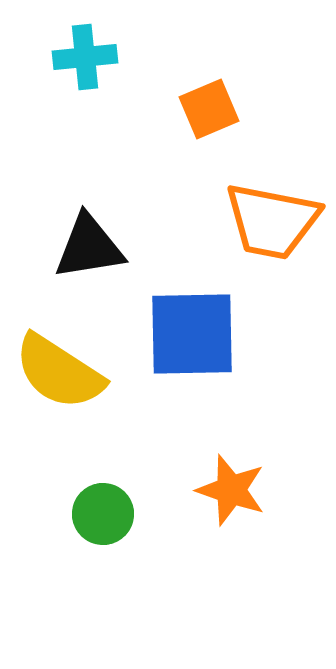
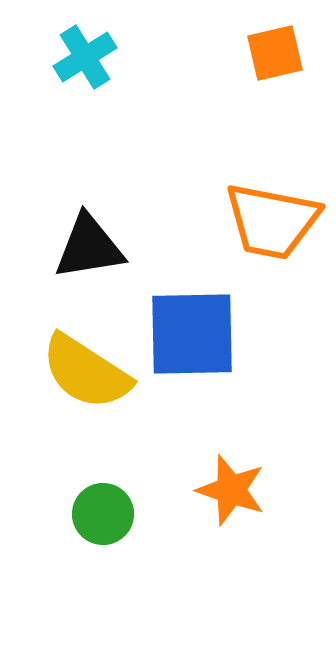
cyan cross: rotated 26 degrees counterclockwise
orange square: moved 66 px right, 56 px up; rotated 10 degrees clockwise
yellow semicircle: moved 27 px right
